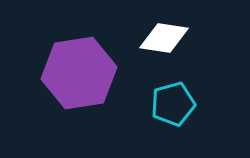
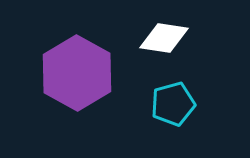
purple hexagon: moved 2 px left; rotated 22 degrees counterclockwise
